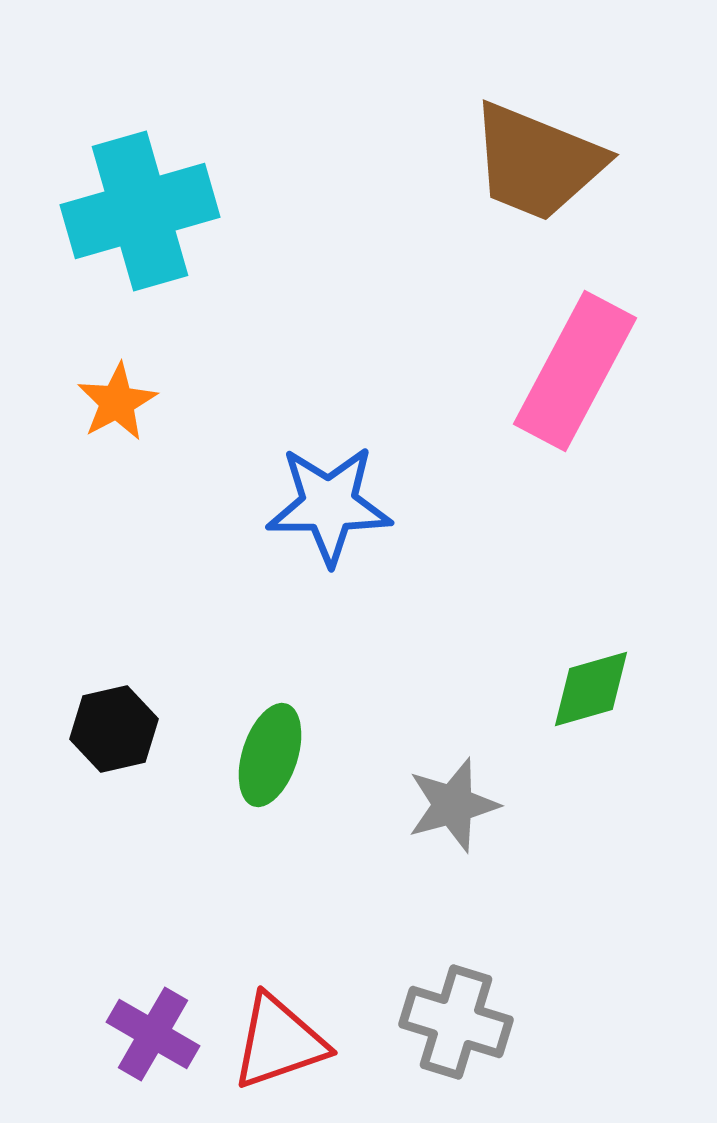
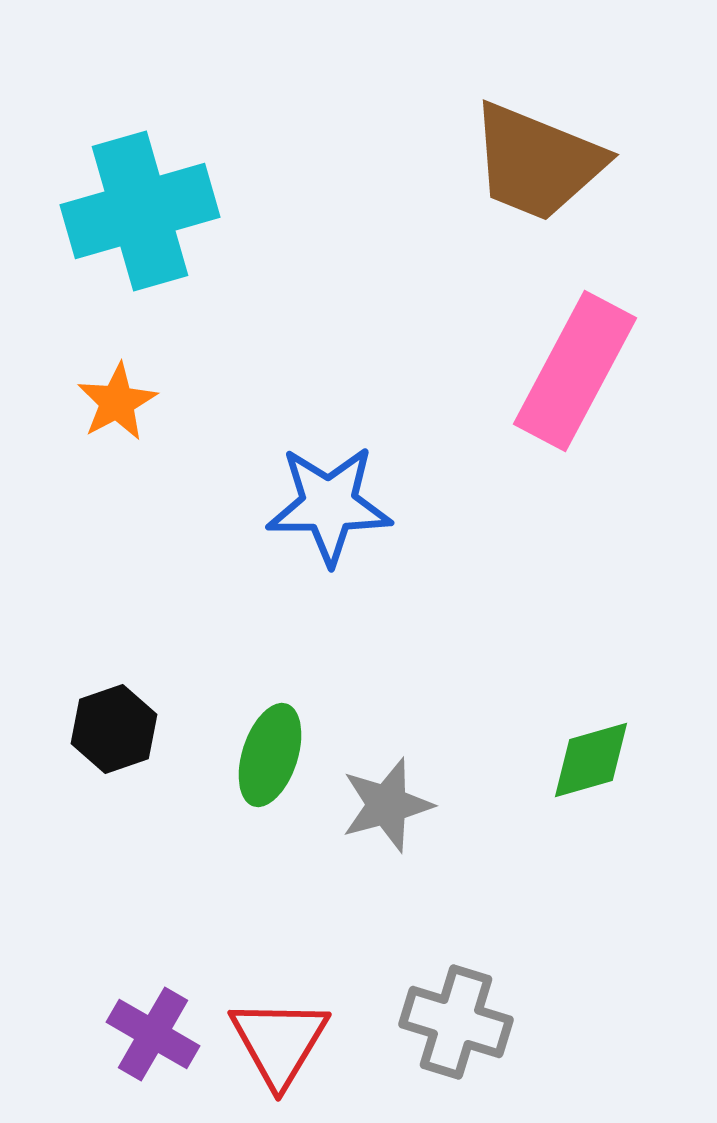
green diamond: moved 71 px down
black hexagon: rotated 6 degrees counterclockwise
gray star: moved 66 px left
red triangle: rotated 40 degrees counterclockwise
